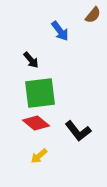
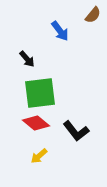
black arrow: moved 4 px left, 1 px up
black L-shape: moved 2 px left
